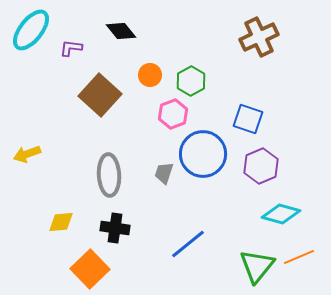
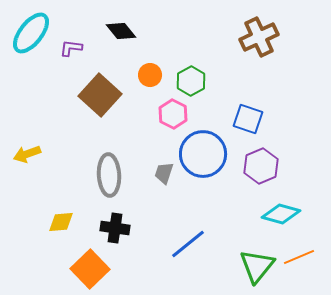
cyan ellipse: moved 3 px down
pink hexagon: rotated 12 degrees counterclockwise
